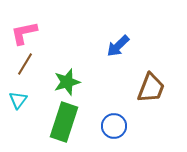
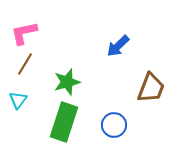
blue circle: moved 1 px up
